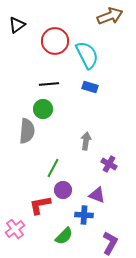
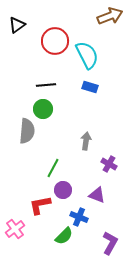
black line: moved 3 px left, 1 px down
blue cross: moved 5 px left, 2 px down; rotated 18 degrees clockwise
